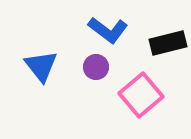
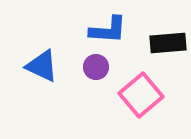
blue L-shape: rotated 33 degrees counterclockwise
black rectangle: rotated 9 degrees clockwise
blue triangle: moved 1 px right; rotated 27 degrees counterclockwise
